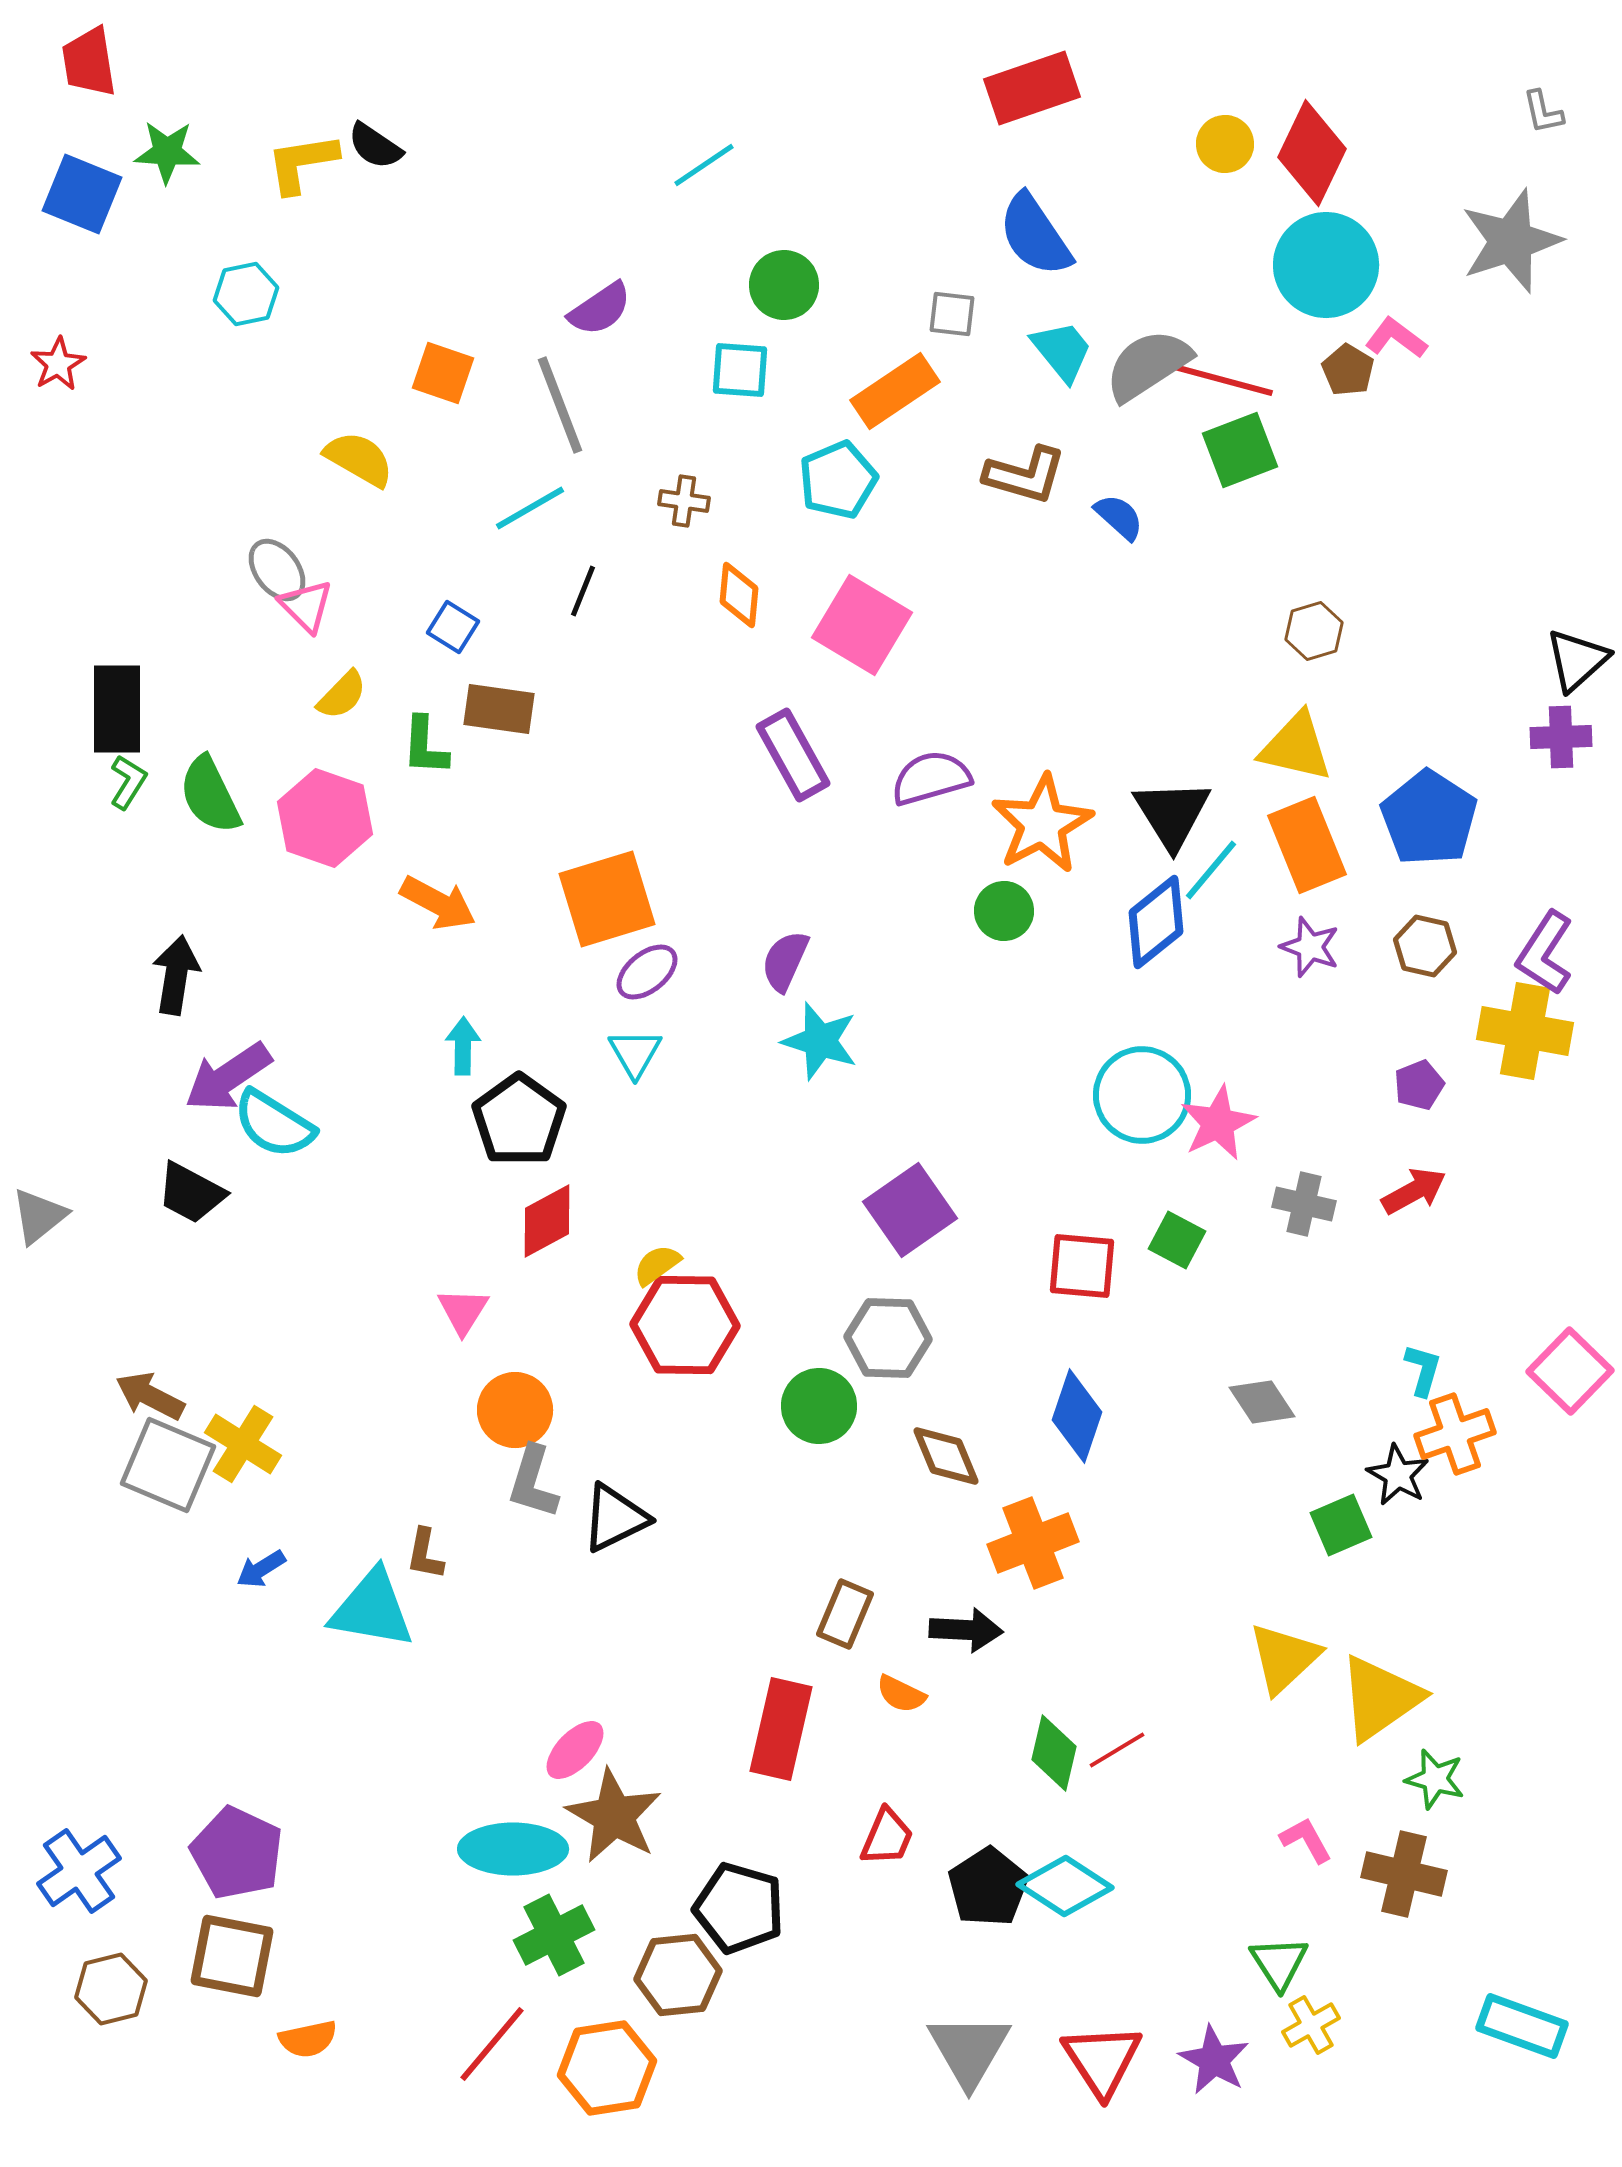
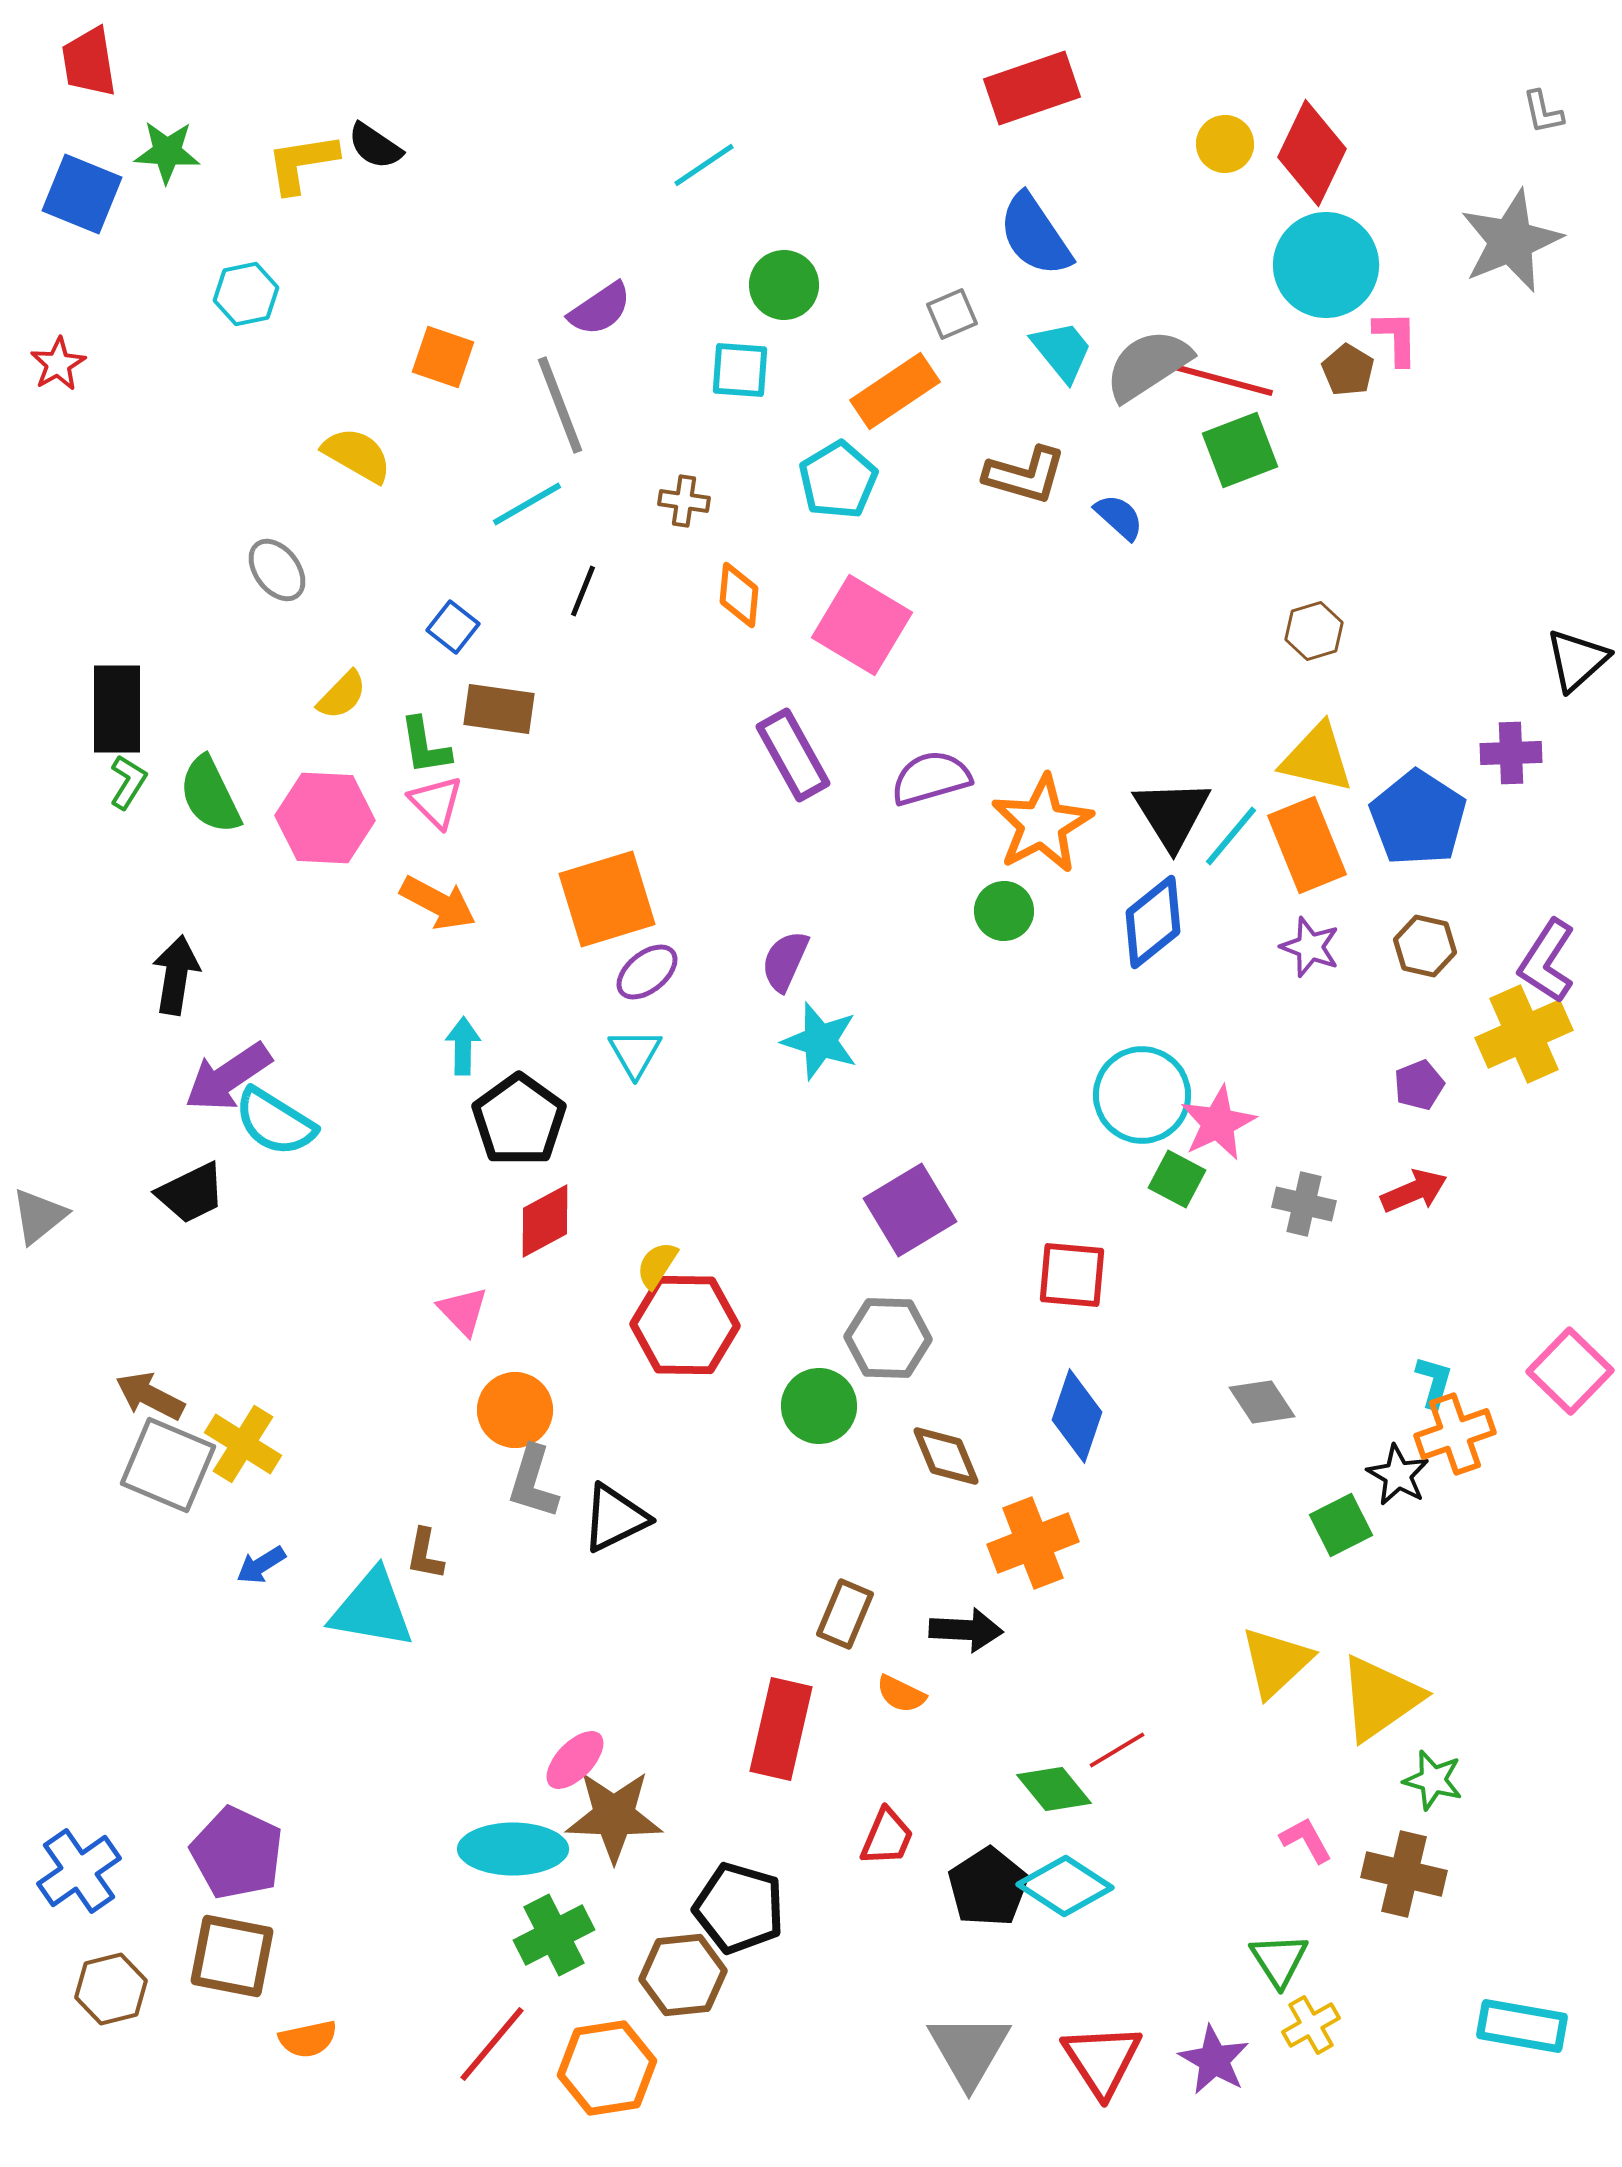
gray star at (1511, 241): rotated 4 degrees counterclockwise
gray square at (952, 314): rotated 30 degrees counterclockwise
pink L-shape at (1396, 338): rotated 52 degrees clockwise
orange square at (443, 373): moved 16 px up
yellow semicircle at (359, 459): moved 2 px left, 4 px up
cyan pentagon at (838, 480): rotated 8 degrees counterclockwise
cyan line at (530, 508): moved 3 px left, 4 px up
pink triangle at (306, 606): moved 130 px right, 196 px down
blue square at (453, 627): rotated 6 degrees clockwise
purple cross at (1561, 737): moved 50 px left, 16 px down
green L-shape at (425, 746): rotated 12 degrees counterclockwise
yellow triangle at (1296, 747): moved 21 px right, 11 px down
pink hexagon at (325, 818): rotated 16 degrees counterclockwise
blue pentagon at (1429, 818): moved 11 px left
cyan line at (1211, 870): moved 20 px right, 34 px up
blue diamond at (1156, 922): moved 3 px left
purple L-shape at (1545, 953): moved 2 px right, 8 px down
yellow cross at (1525, 1031): moved 1 px left, 3 px down; rotated 34 degrees counterclockwise
cyan semicircle at (274, 1124): moved 1 px right, 2 px up
red arrow at (1414, 1191): rotated 6 degrees clockwise
black trapezoid at (191, 1193): rotated 54 degrees counterclockwise
purple square at (910, 1210): rotated 4 degrees clockwise
red diamond at (547, 1221): moved 2 px left
green square at (1177, 1240): moved 61 px up
yellow semicircle at (657, 1265): rotated 21 degrees counterclockwise
red square at (1082, 1266): moved 10 px left, 9 px down
pink triangle at (463, 1311): rotated 16 degrees counterclockwise
cyan L-shape at (1423, 1370): moved 11 px right, 12 px down
green square at (1341, 1525): rotated 4 degrees counterclockwise
blue arrow at (261, 1569): moved 4 px up
yellow triangle at (1284, 1658): moved 8 px left, 4 px down
pink ellipse at (575, 1750): moved 10 px down
green diamond at (1054, 1753): moved 36 px down; rotated 52 degrees counterclockwise
green star at (1435, 1779): moved 2 px left, 1 px down
brown star at (614, 1816): rotated 28 degrees counterclockwise
green triangle at (1279, 1963): moved 3 px up
brown hexagon at (678, 1975): moved 5 px right
cyan rectangle at (1522, 2026): rotated 10 degrees counterclockwise
